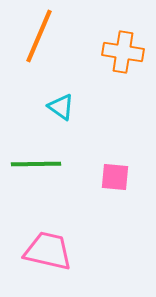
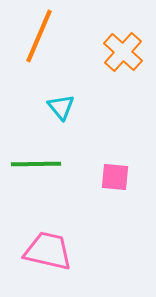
orange cross: rotated 33 degrees clockwise
cyan triangle: rotated 16 degrees clockwise
